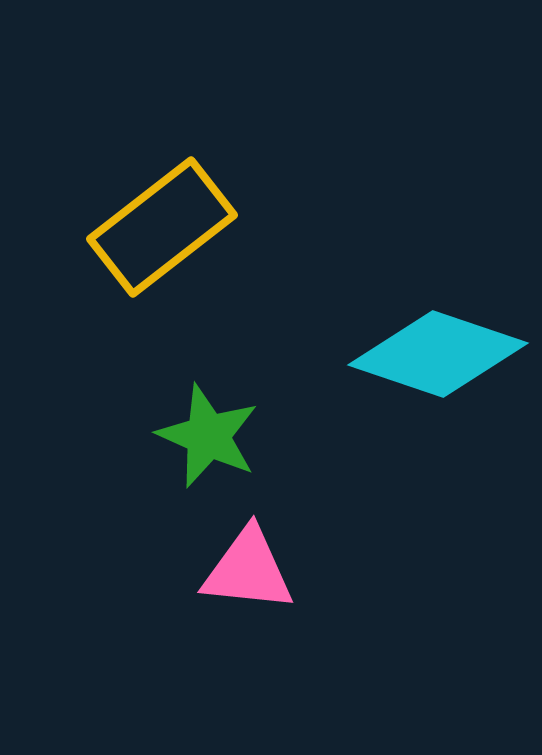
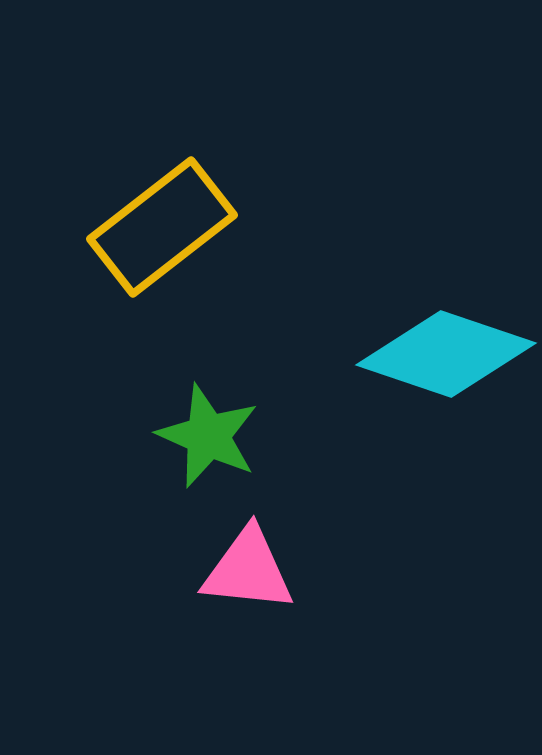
cyan diamond: moved 8 px right
